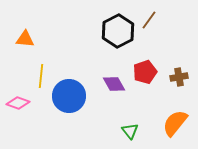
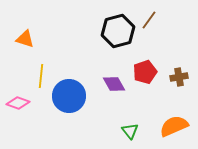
black hexagon: rotated 12 degrees clockwise
orange triangle: rotated 12 degrees clockwise
orange semicircle: moved 1 px left, 3 px down; rotated 28 degrees clockwise
